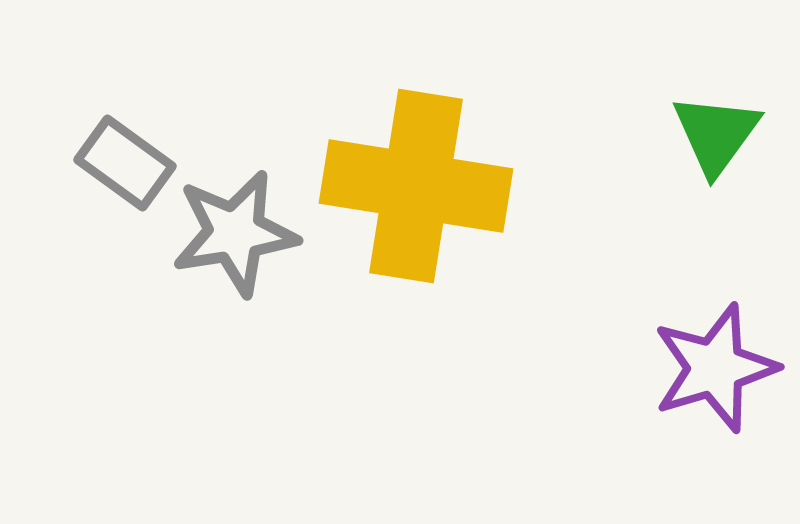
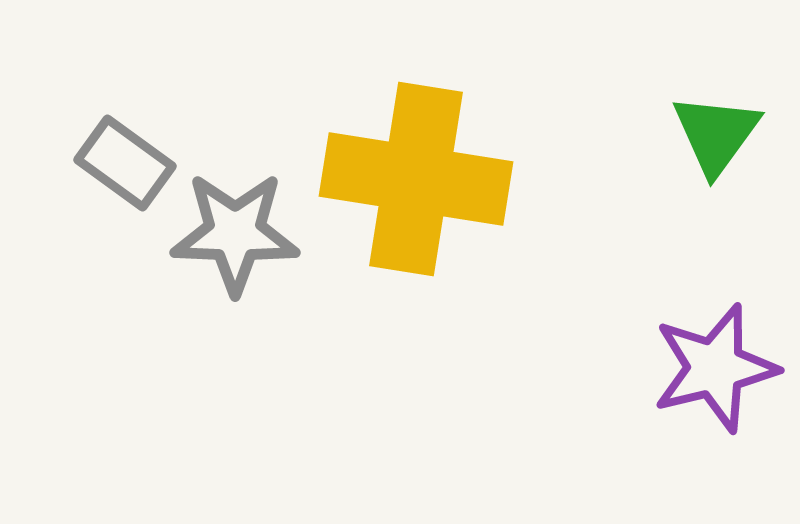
yellow cross: moved 7 px up
gray star: rotated 11 degrees clockwise
purple star: rotated 3 degrees clockwise
